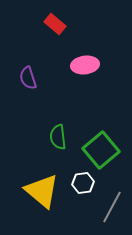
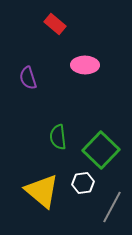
pink ellipse: rotated 8 degrees clockwise
green square: rotated 6 degrees counterclockwise
